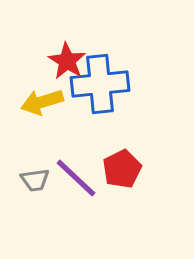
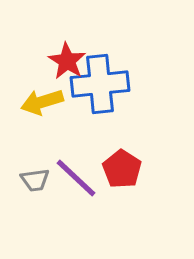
red pentagon: rotated 12 degrees counterclockwise
